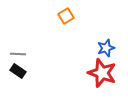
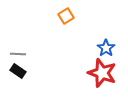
blue star: rotated 18 degrees counterclockwise
